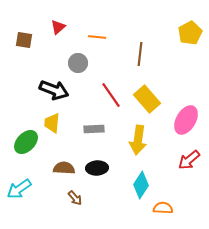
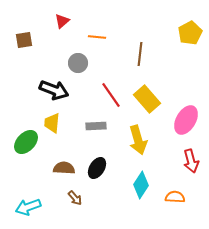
red triangle: moved 4 px right, 6 px up
brown square: rotated 18 degrees counterclockwise
gray rectangle: moved 2 px right, 3 px up
yellow arrow: rotated 24 degrees counterclockwise
red arrow: moved 2 px right, 1 px down; rotated 65 degrees counterclockwise
black ellipse: rotated 55 degrees counterclockwise
cyan arrow: moved 9 px right, 18 px down; rotated 15 degrees clockwise
orange semicircle: moved 12 px right, 11 px up
